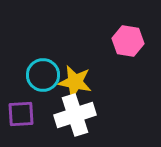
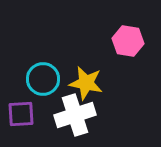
cyan circle: moved 4 px down
yellow star: moved 11 px right, 1 px down
